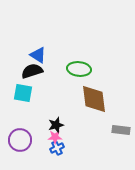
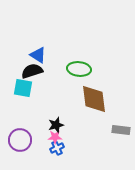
cyan square: moved 5 px up
